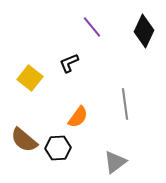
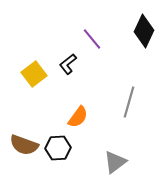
purple line: moved 12 px down
black L-shape: moved 1 px left, 1 px down; rotated 15 degrees counterclockwise
yellow square: moved 4 px right, 4 px up; rotated 15 degrees clockwise
gray line: moved 4 px right, 2 px up; rotated 24 degrees clockwise
brown semicircle: moved 5 px down; rotated 20 degrees counterclockwise
